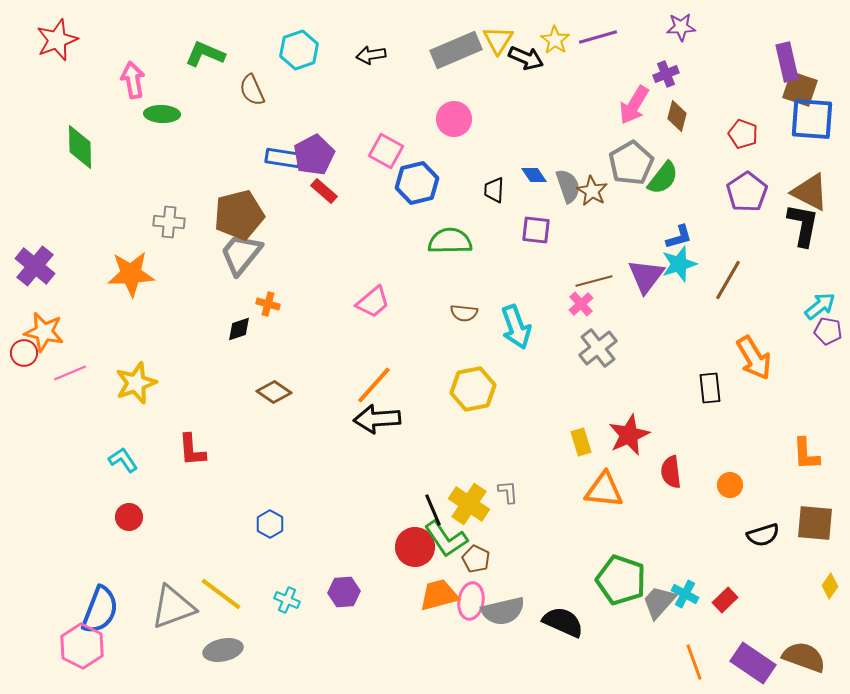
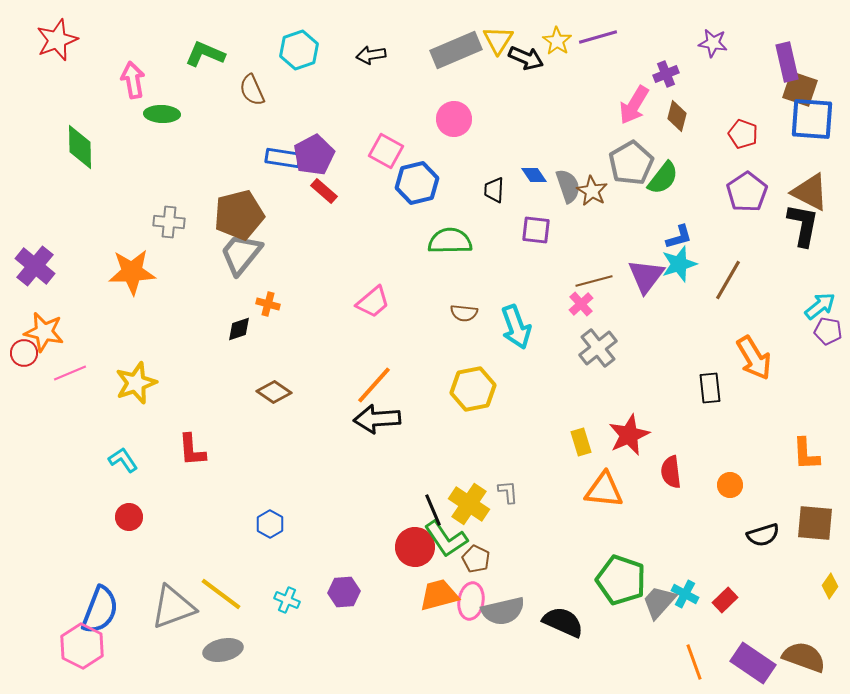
purple star at (681, 27): moved 32 px right, 16 px down; rotated 12 degrees clockwise
yellow star at (555, 40): moved 2 px right, 1 px down
orange star at (131, 274): moved 1 px right, 2 px up
